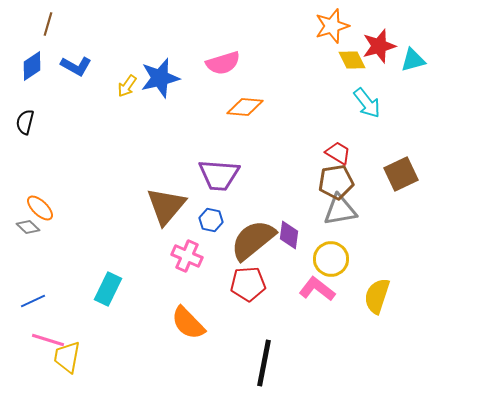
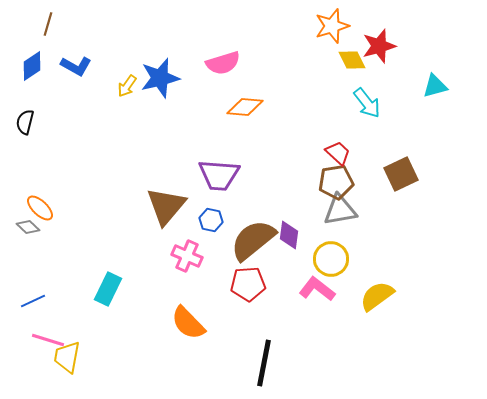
cyan triangle: moved 22 px right, 26 px down
red trapezoid: rotated 12 degrees clockwise
yellow semicircle: rotated 36 degrees clockwise
